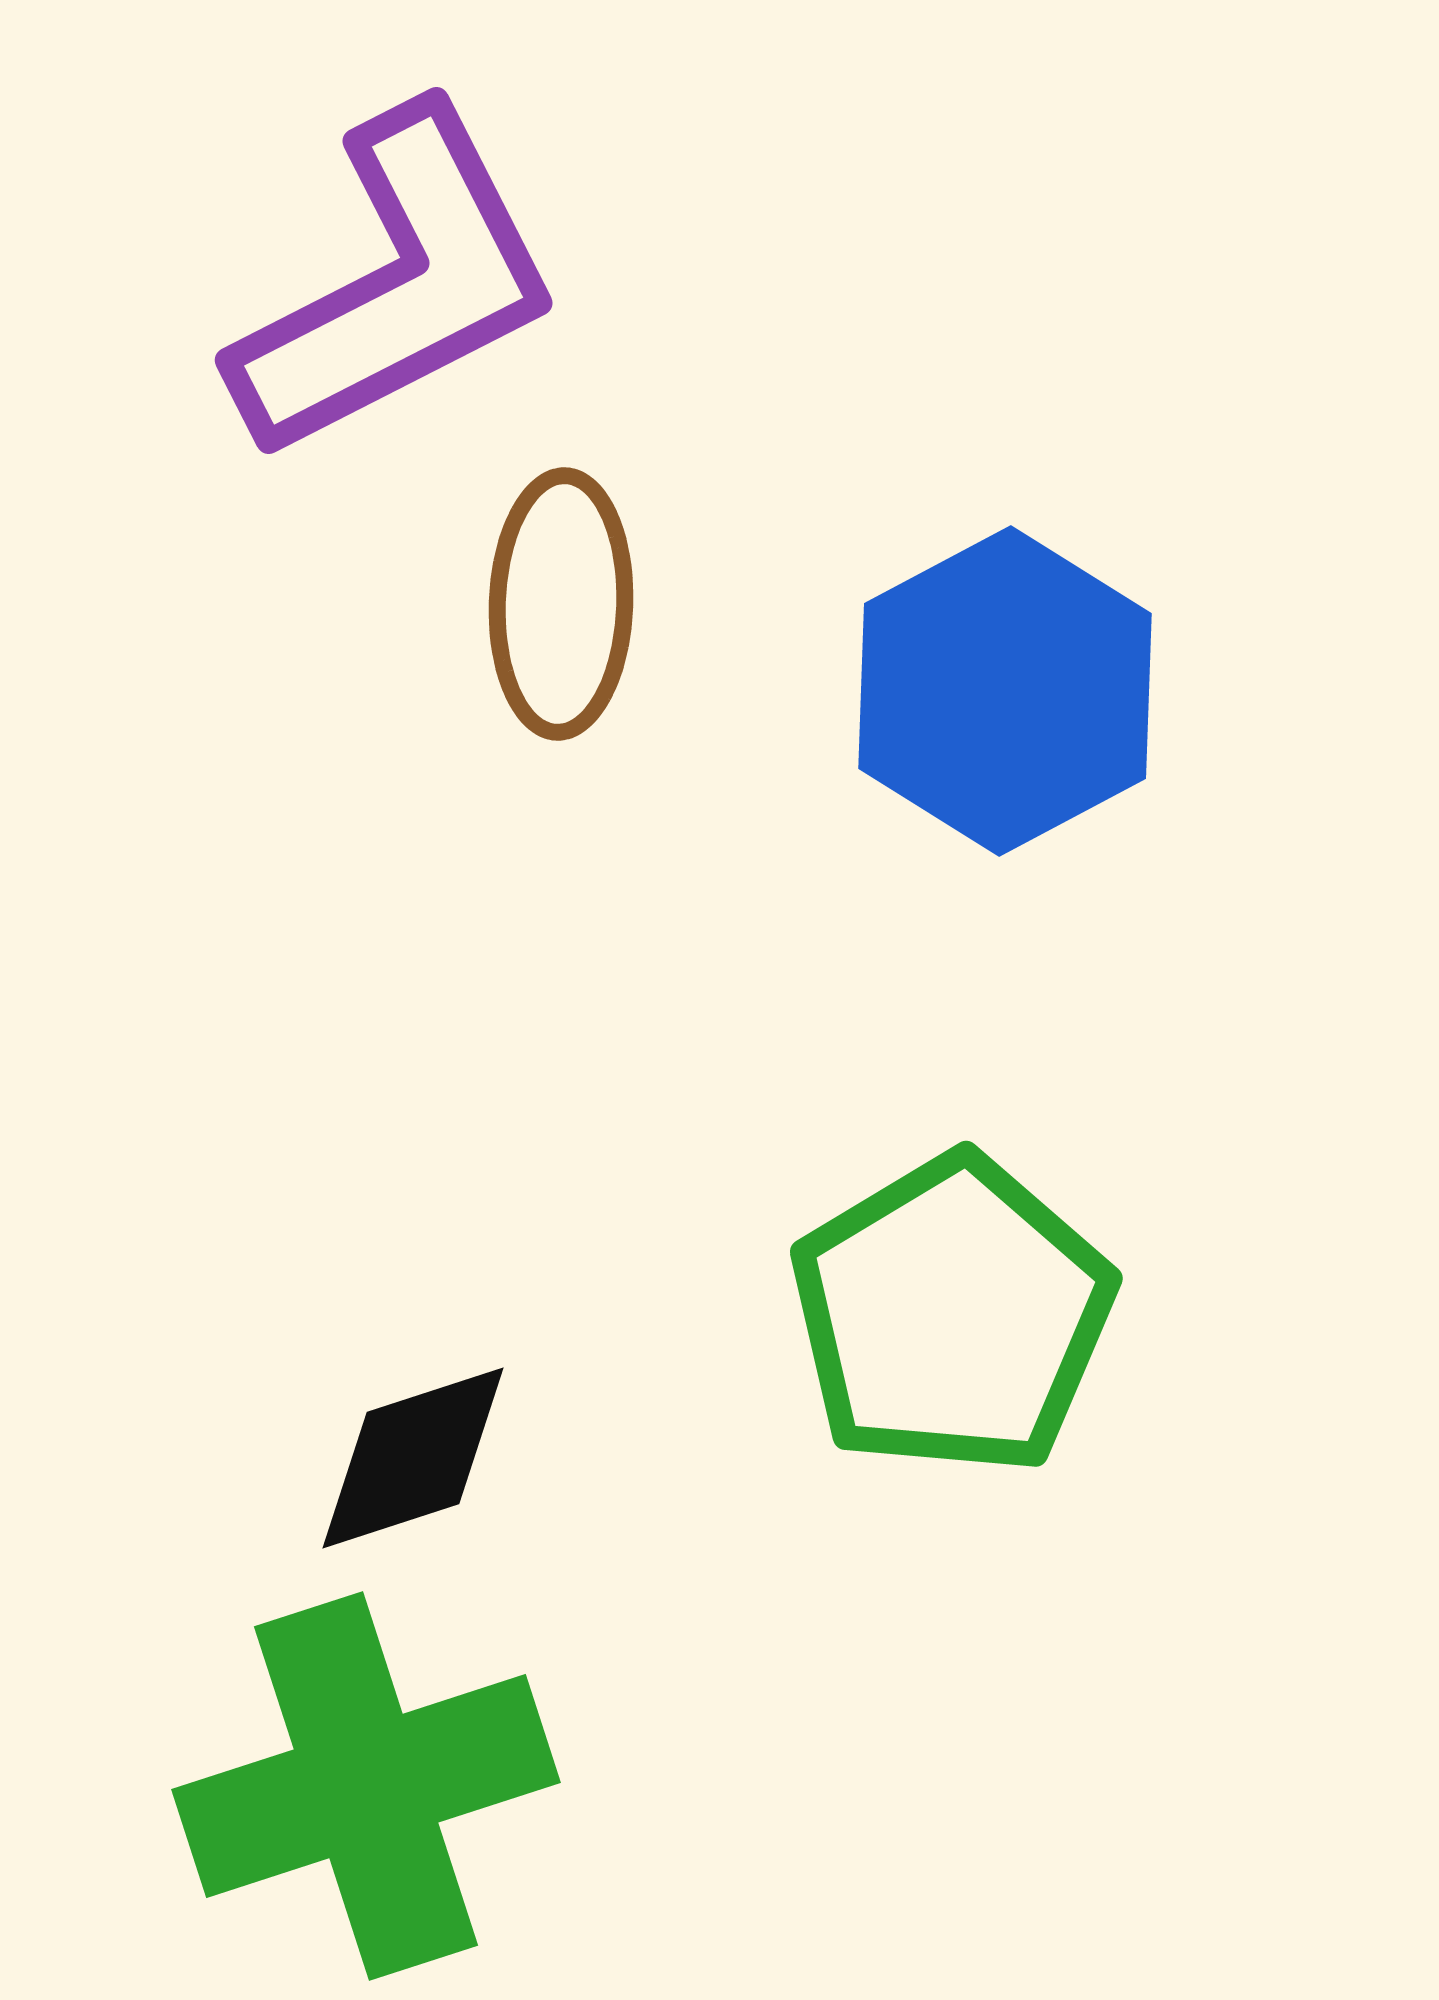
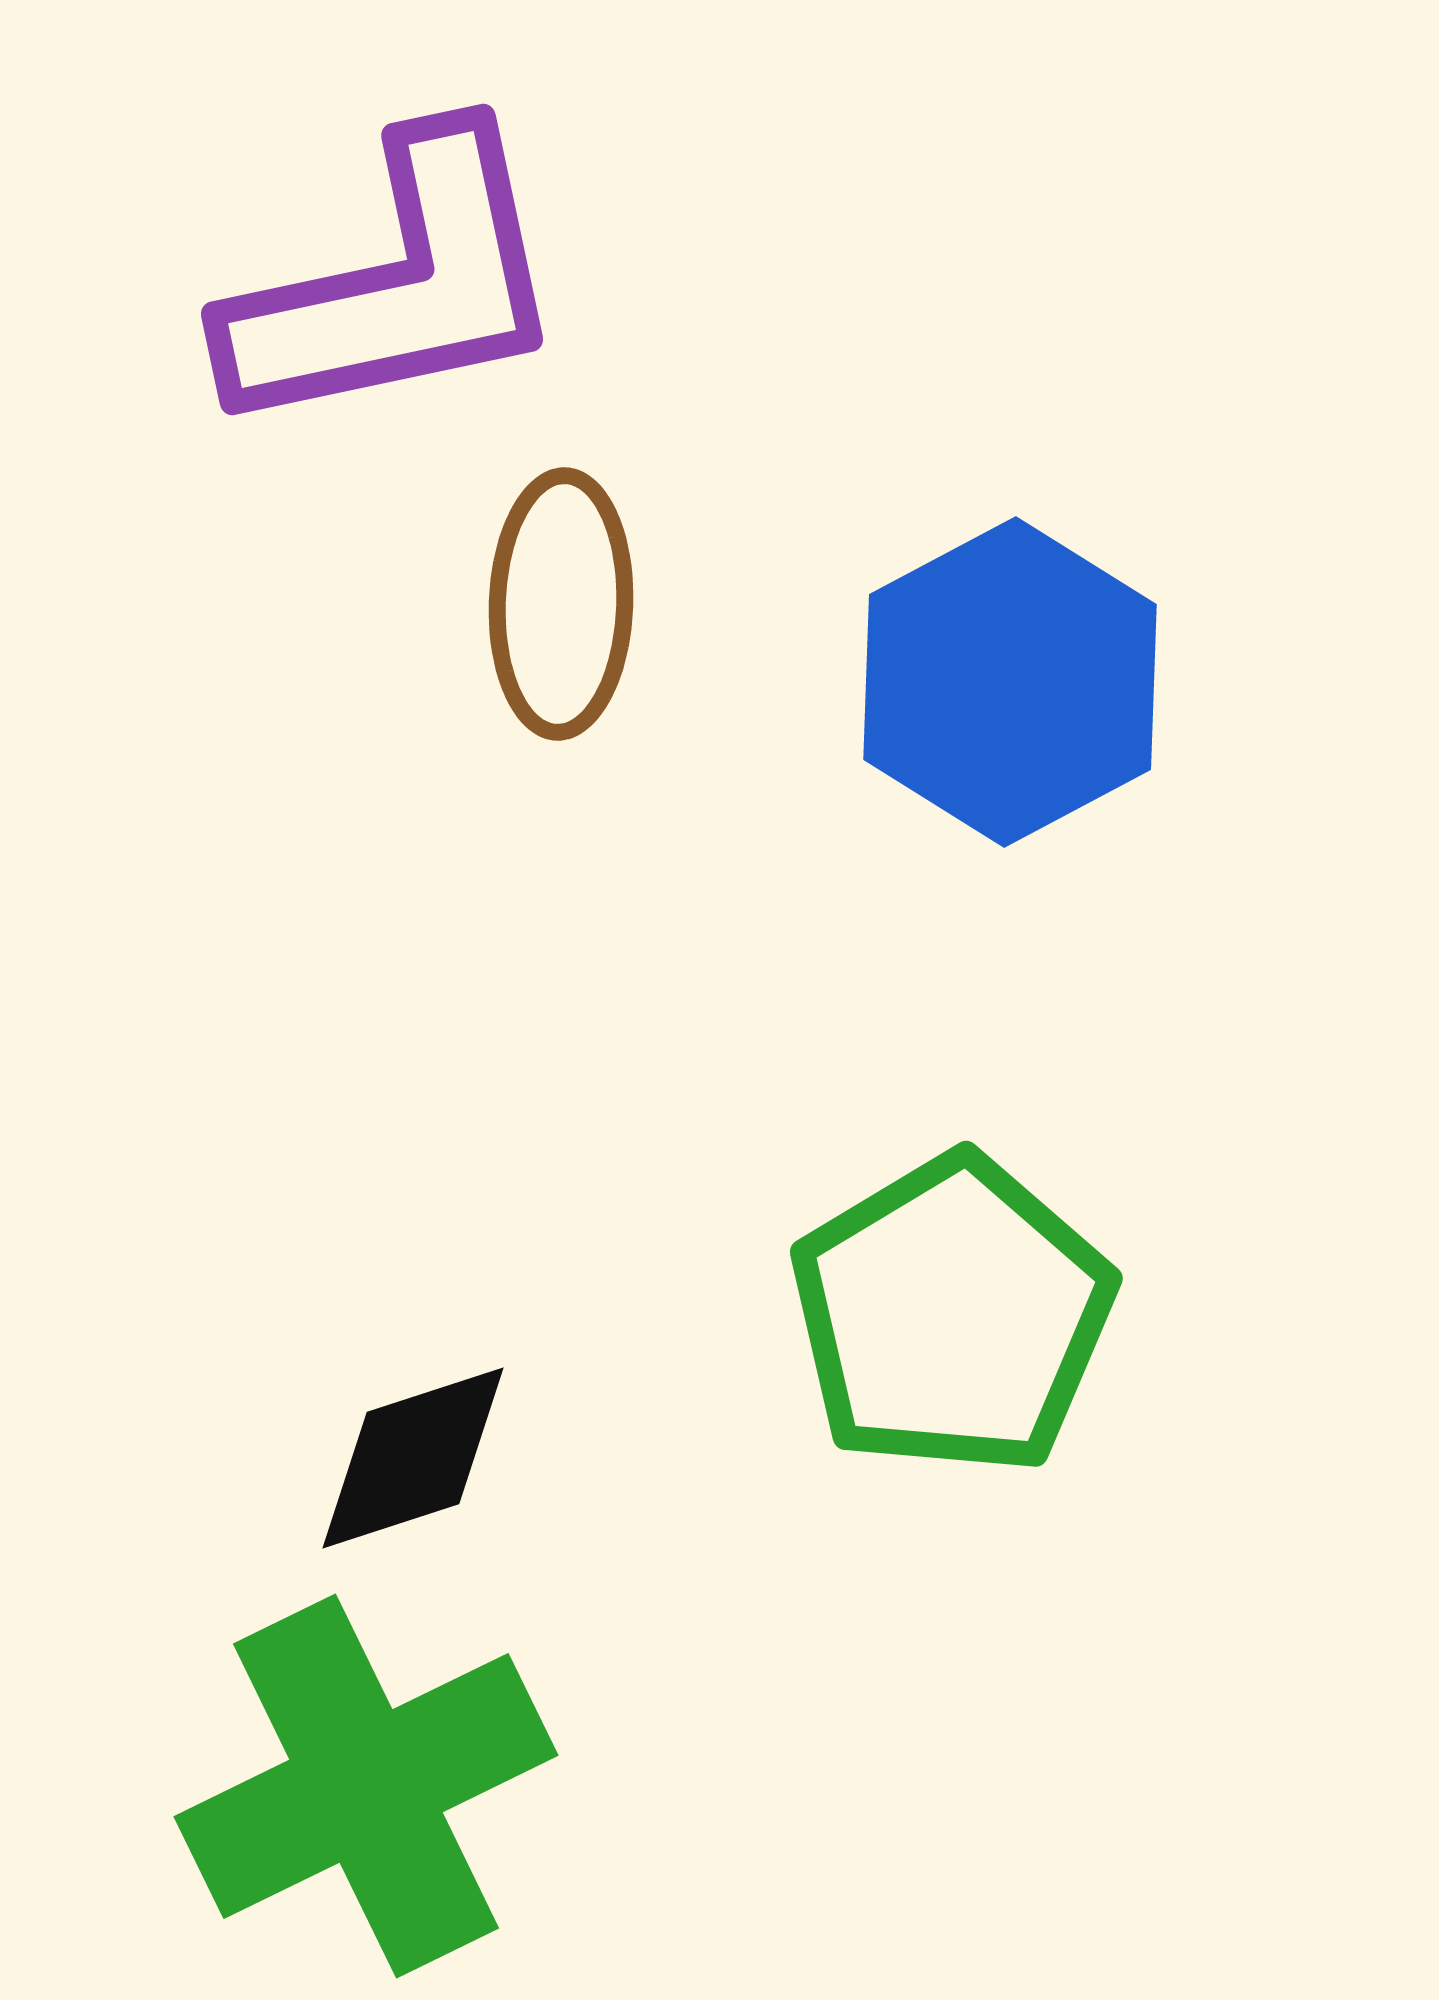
purple L-shape: rotated 15 degrees clockwise
blue hexagon: moved 5 px right, 9 px up
green cross: rotated 8 degrees counterclockwise
